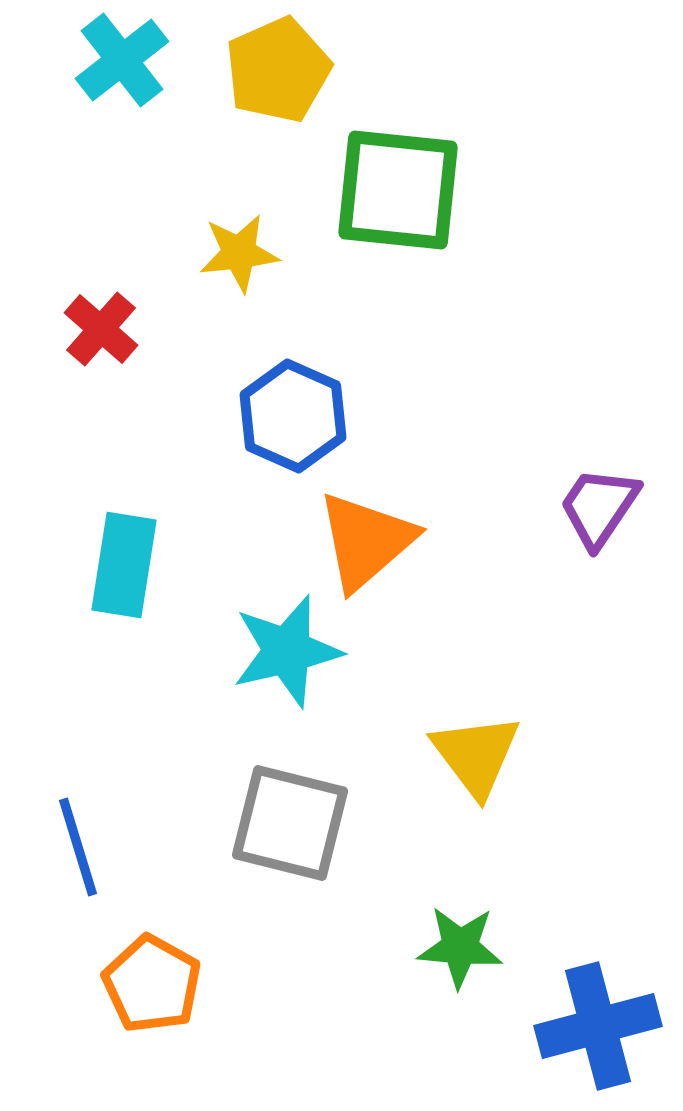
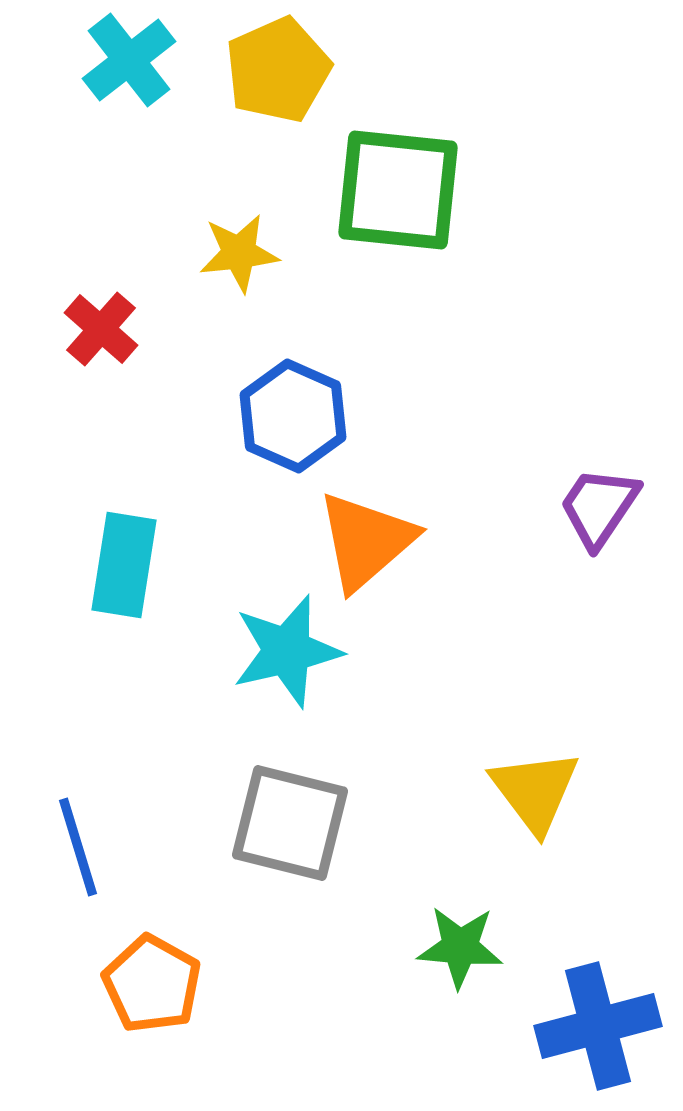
cyan cross: moved 7 px right
yellow triangle: moved 59 px right, 36 px down
